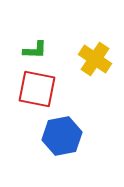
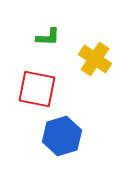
green L-shape: moved 13 px right, 13 px up
blue hexagon: rotated 6 degrees counterclockwise
